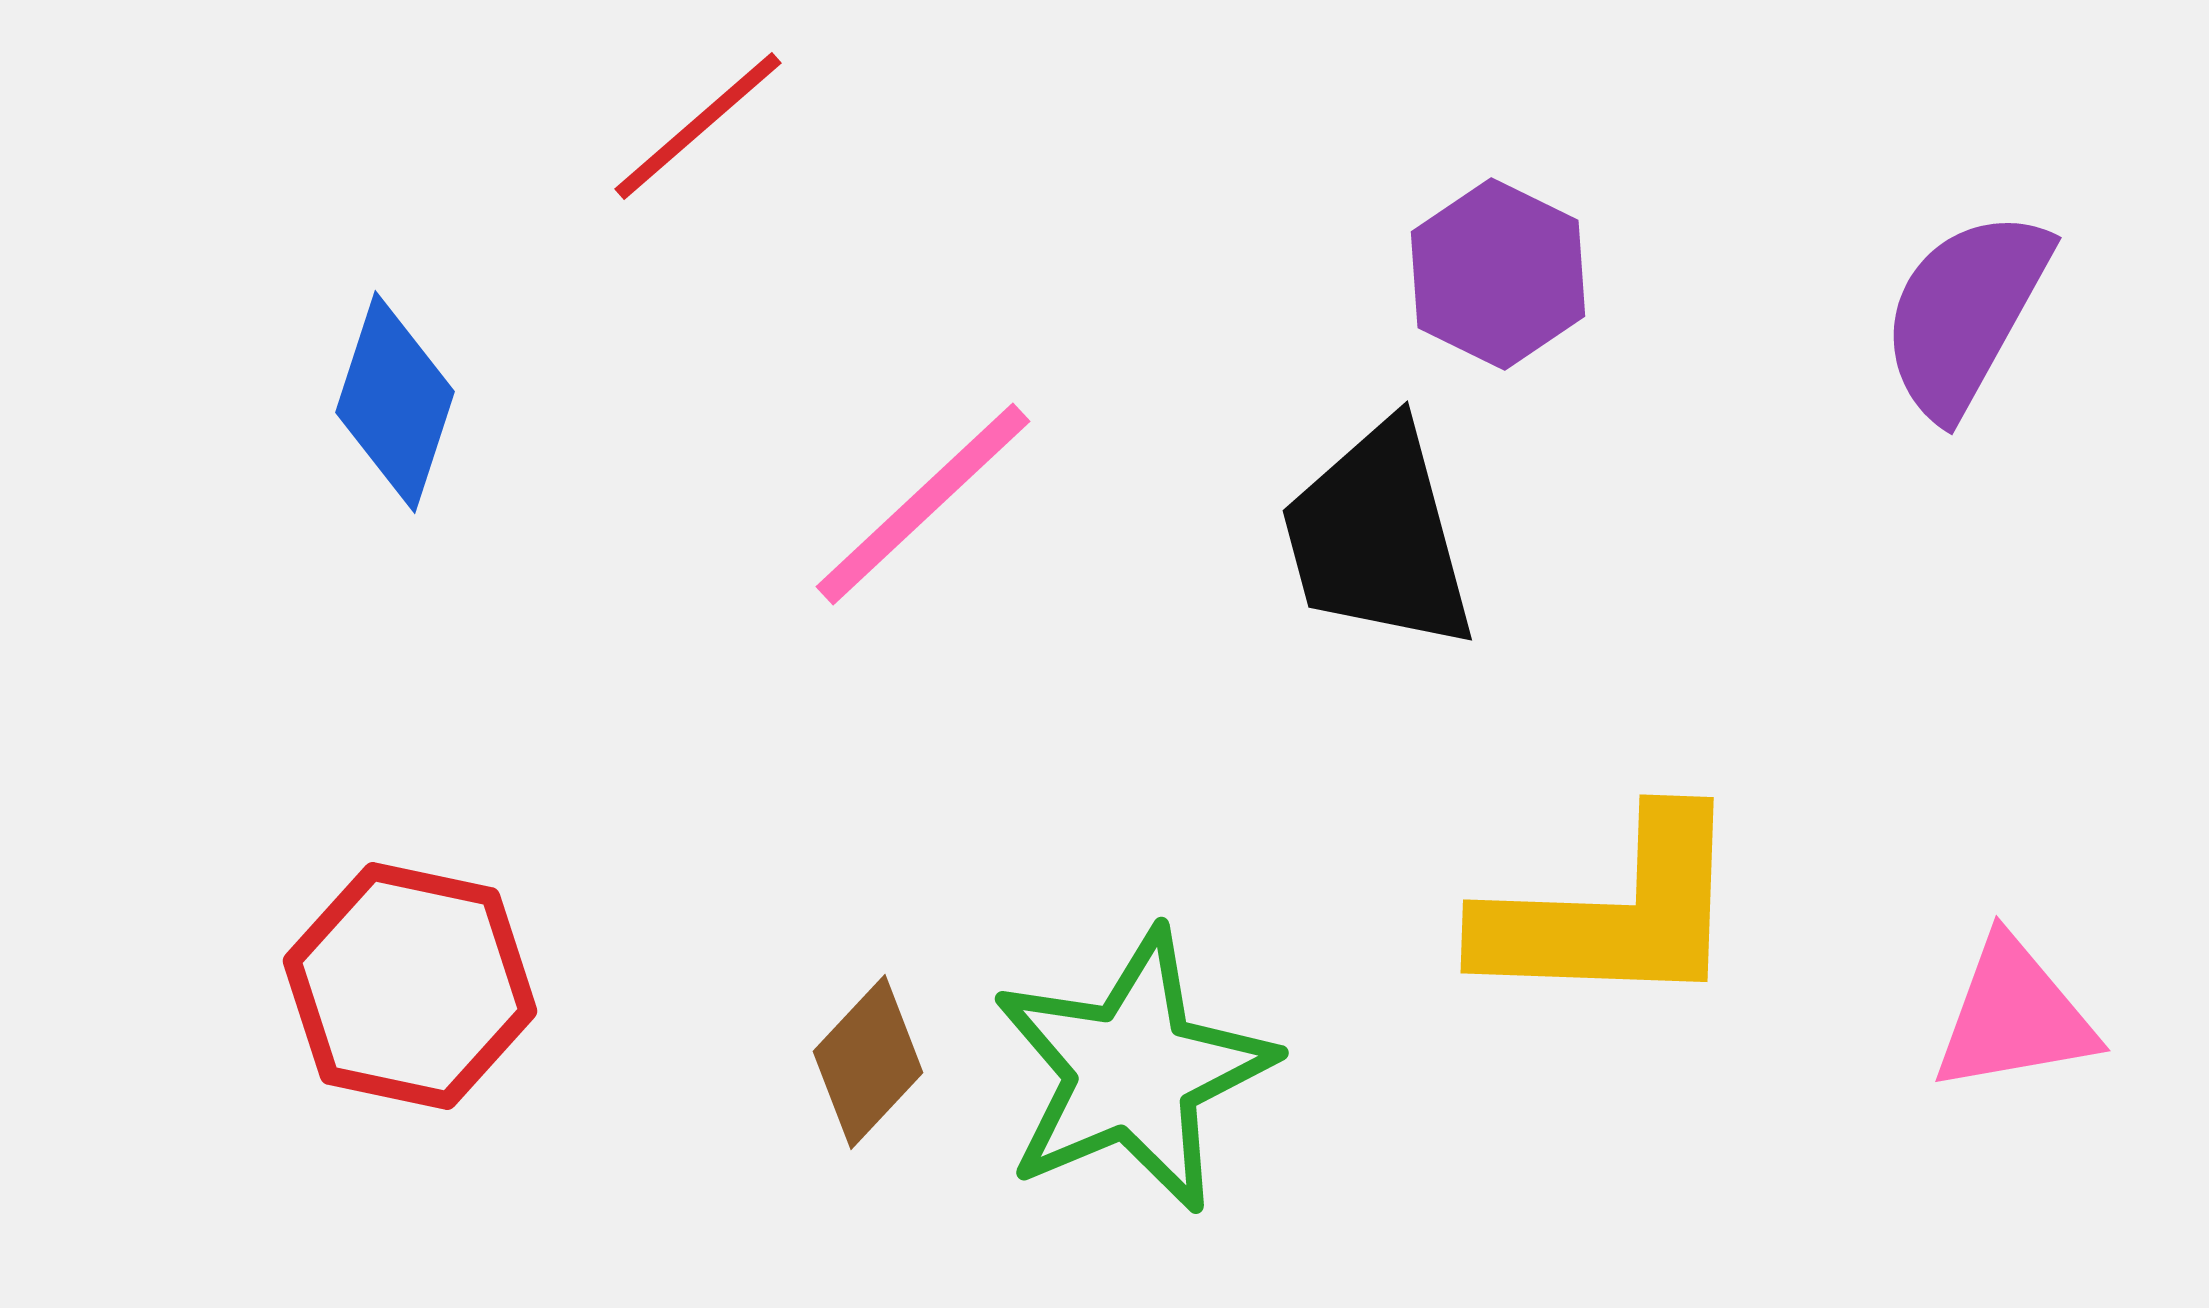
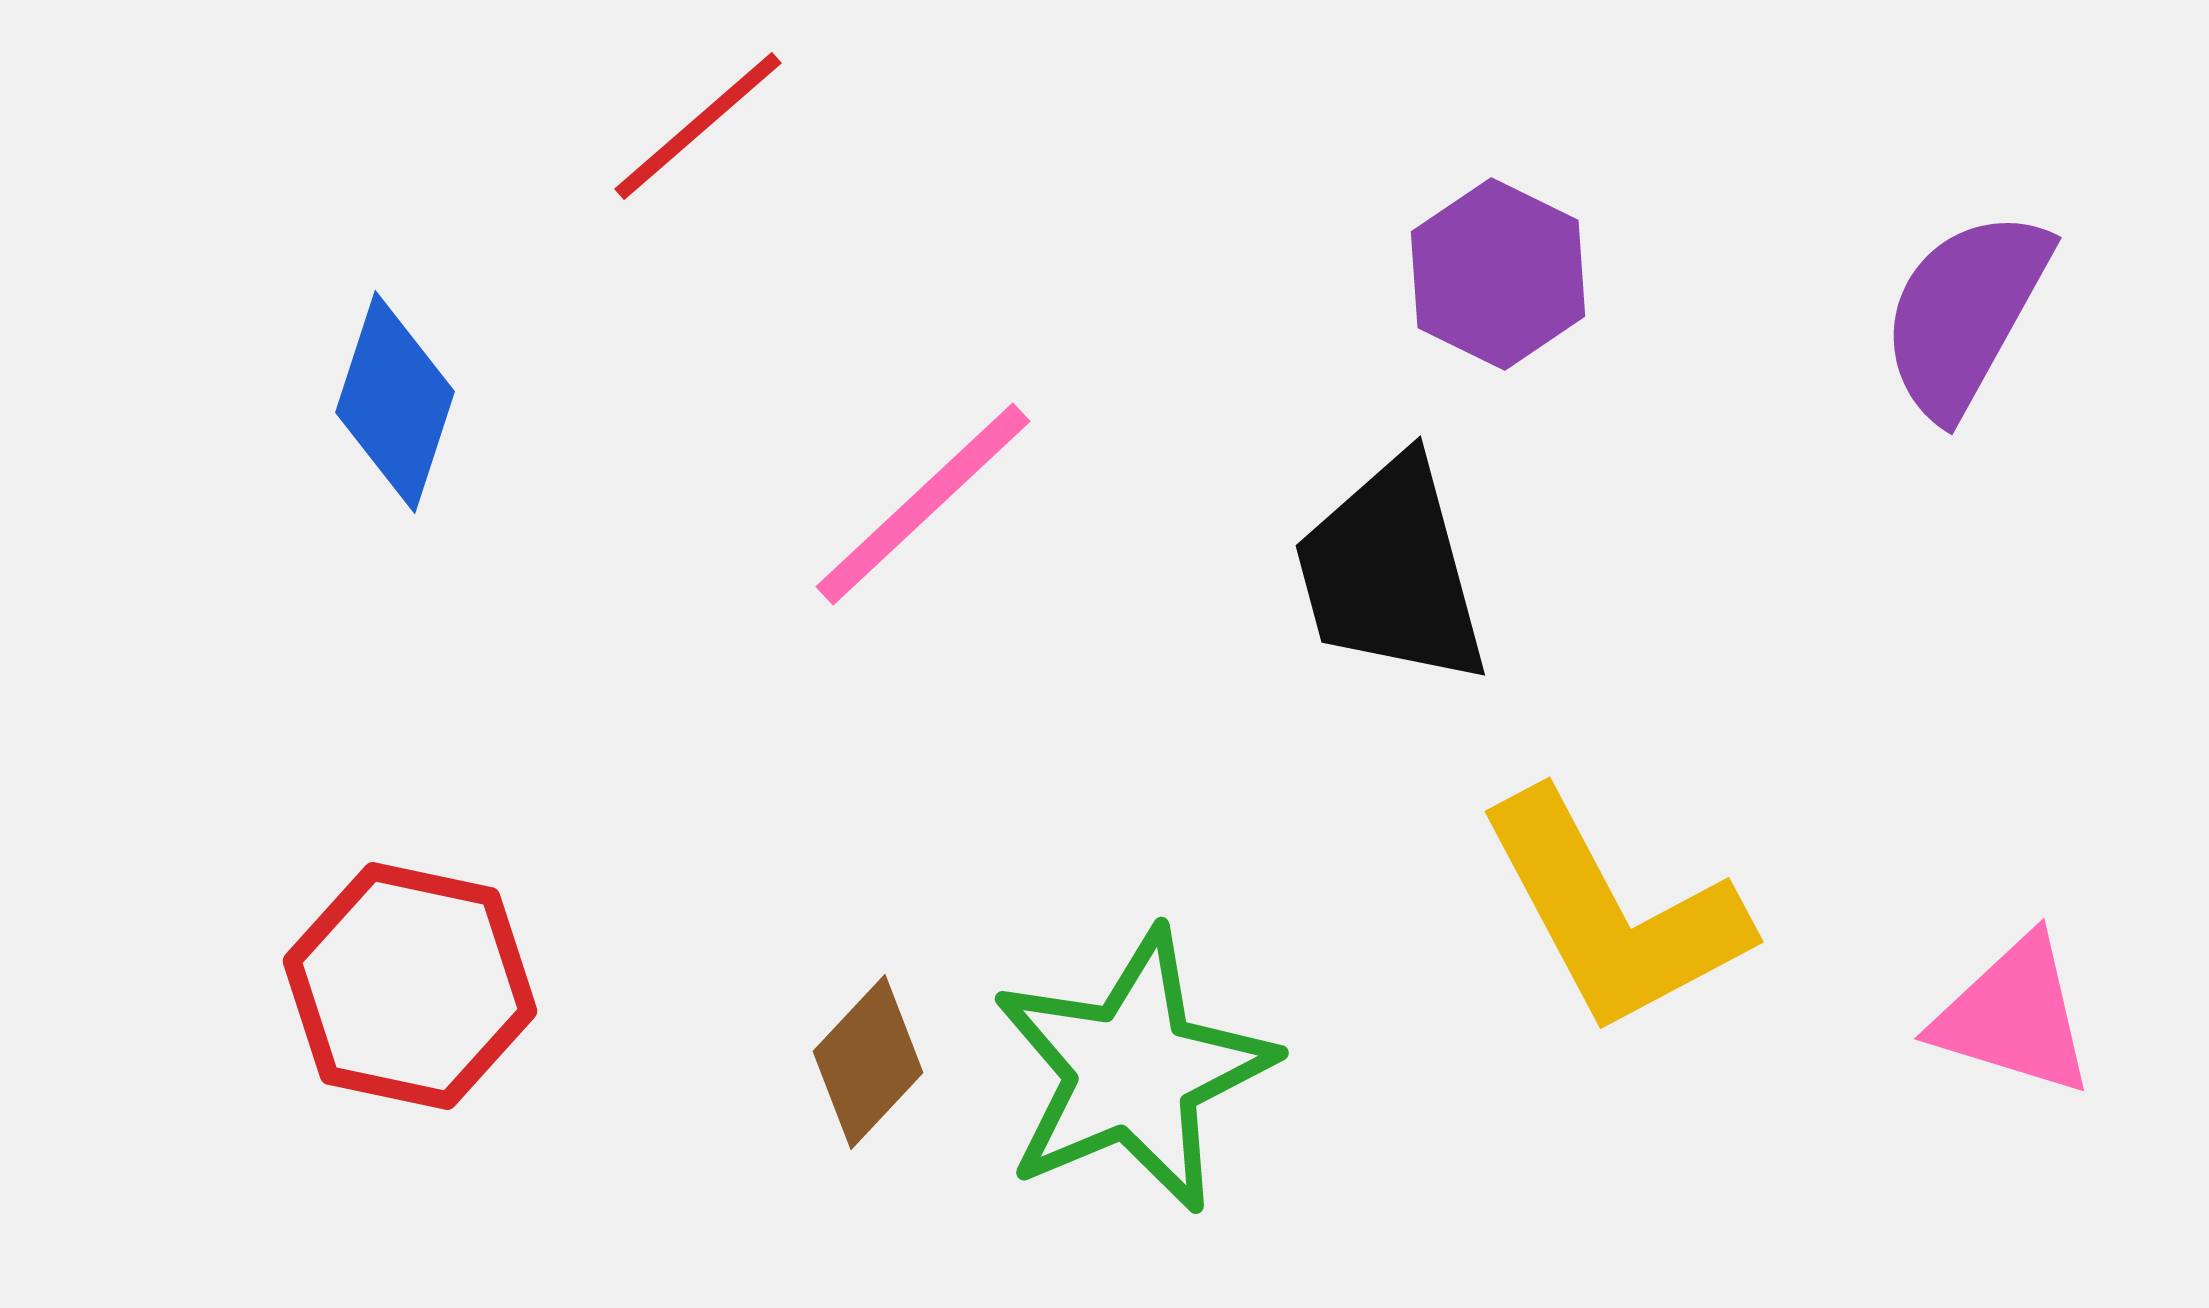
black trapezoid: moved 13 px right, 35 px down
yellow L-shape: rotated 60 degrees clockwise
pink triangle: rotated 27 degrees clockwise
